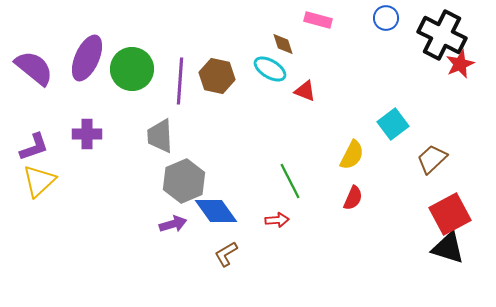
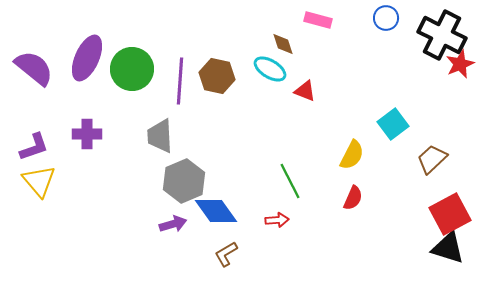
yellow triangle: rotated 27 degrees counterclockwise
